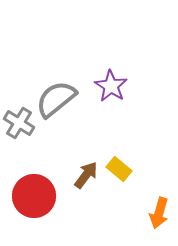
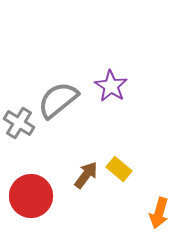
gray semicircle: moved 2 px right, 1 px down
red circle: moved 3 px left
